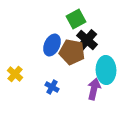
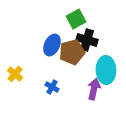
black cross: rotated 25 degrees counterclockwise
brown pentagon: rotated 25 degrees counterclockwise
